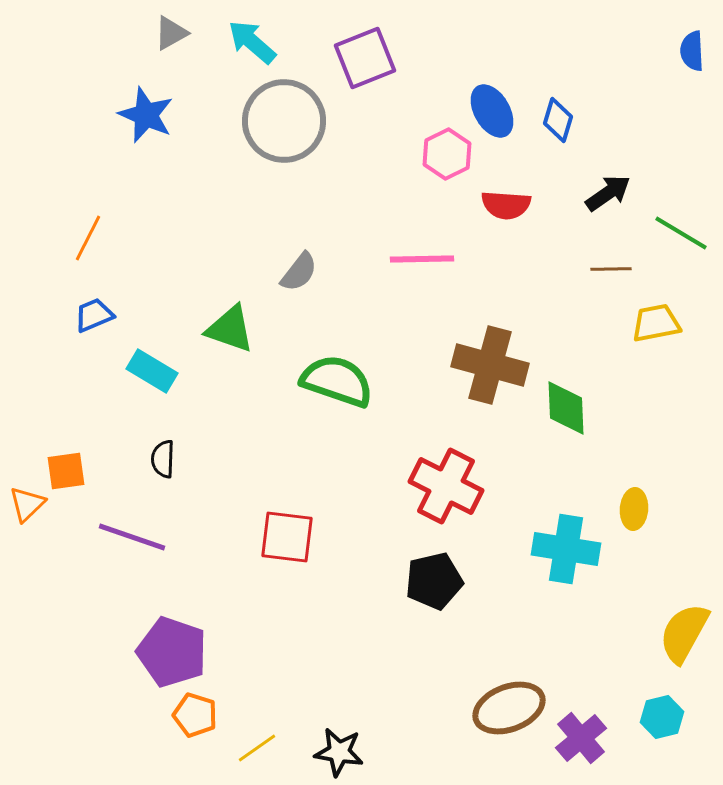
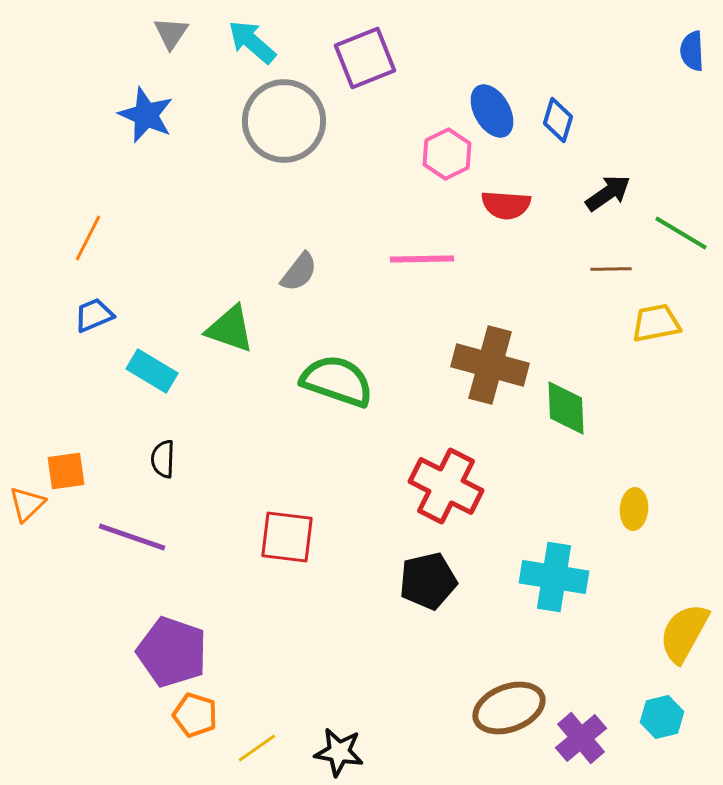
gray triangle: rotated 27 degrees counterclockwise
cyan cross: moved 12 px left, 28 px down
black pentagon: moved 6 px left
